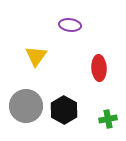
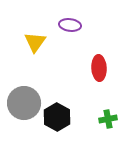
yellow triangle: moved 1 px left, 14 px up
gray circle: moved 2 px left, 3 px up
black hexagon: moved 7 px left, 7 px down
